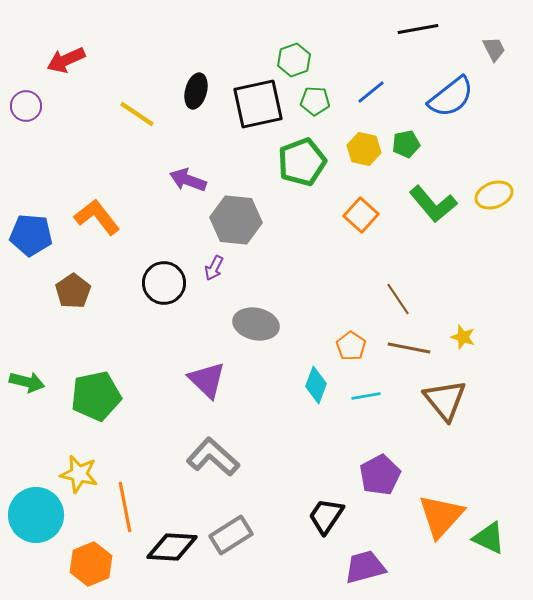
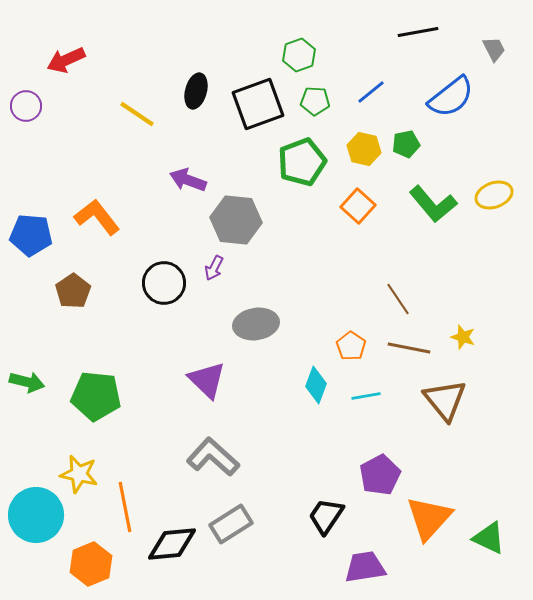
black line at (418, 29): moved 3 px down
green hexagon at (294, 60): moved 5 px right, 5 px up
black square at (258, 104): rotated 8 degrees counterclockwise
orange square at (361, 215): moved 3 px left, 9 px up
gray ellipse at (256, 324): rotated 21 degrees counterclockwise
green pentagon at (96, 396): rotated 18 degrees clockwise
orange triangle at (441, 516): moved 12 px left, 2 px down
gray rectangle at (231, 535): moved 11 px up
black diamond at (172, 547): moved 3 px up; rotated 9 degrees counterclockwise
purple trapezoid at (365, 567): rotated 6 degrees clockwise
